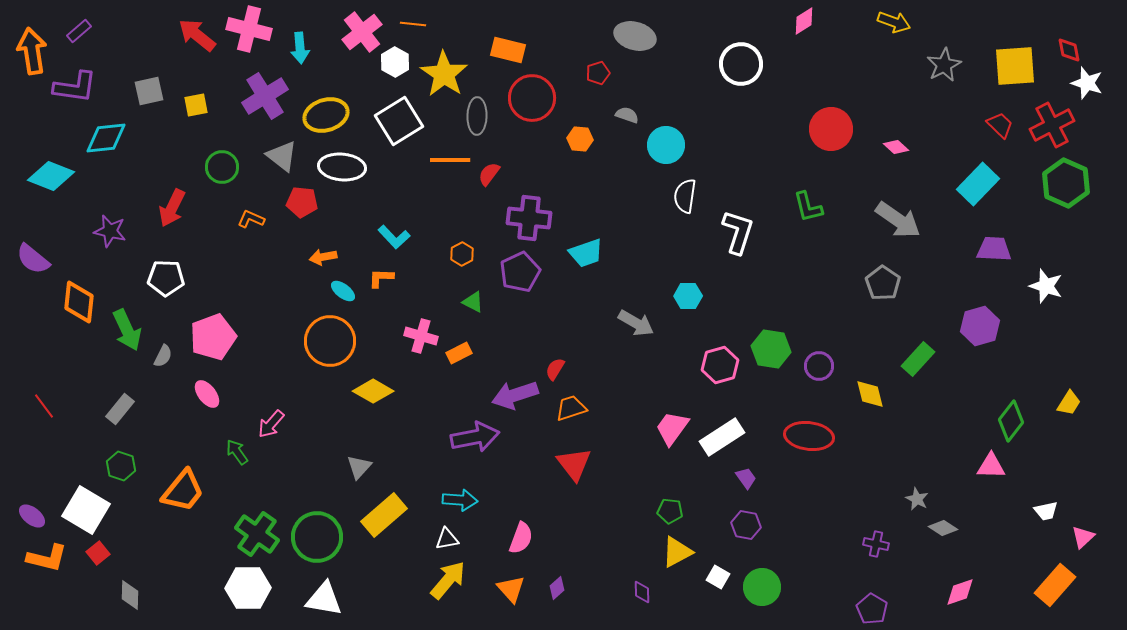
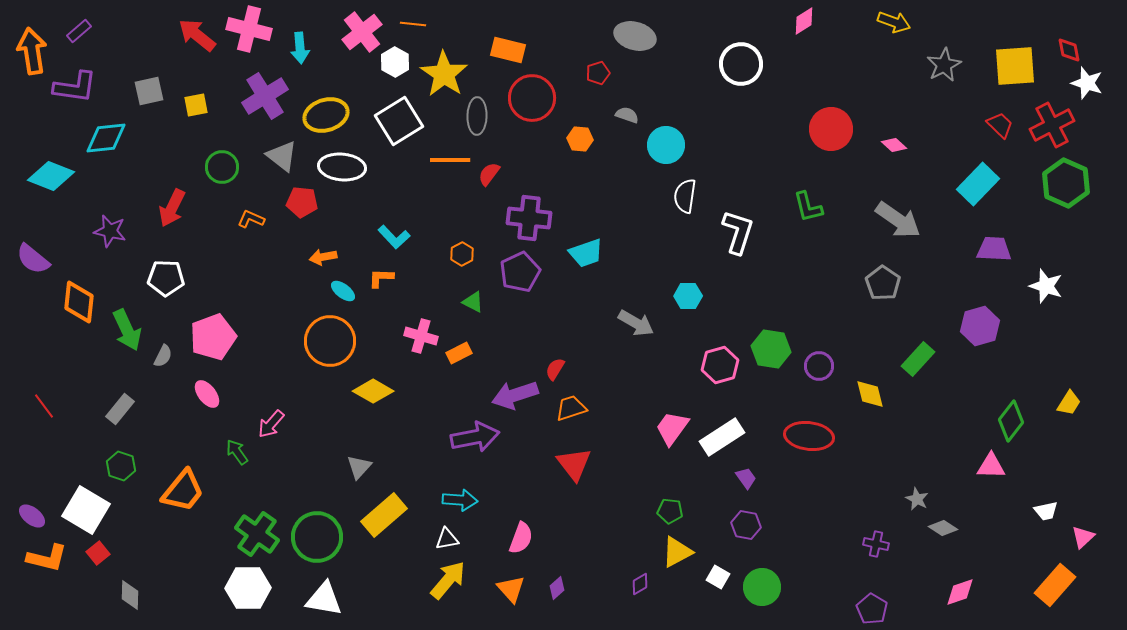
pink diamond at (896, 147): moved 2 px left, 2 px up
purple diamond at (642, 592): moved 2 px left, 8 px up; rotated 60 degrees clockwise
